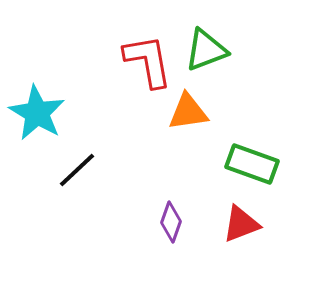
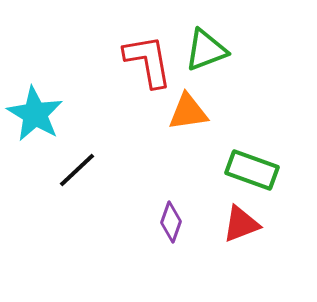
cyan star: moved 2 px left, 1 px down
green rectangle: moved 6 px down
